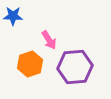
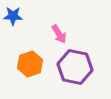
pink arrow: moved 10 px right, 6 px up
purple hexagon: rotated 16 degrees clockwise
